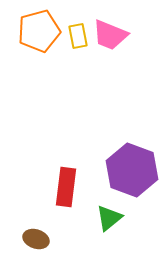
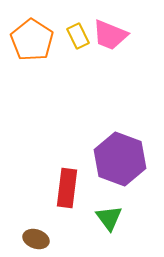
orange pentagon: moved 7 px left, 9 px down; rotated 24 degrees counterclockwise
yellow rectangle: rotated 15 degrees counterclockwise
purple hexagon: moved 12 px left, 11 px up
red rectangle: moved 1 px right, 1 px down
green triangle: rotated 28 degrees counterclockwise
